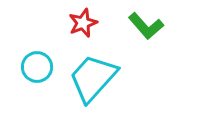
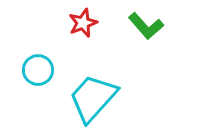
cyan circle: moved 1 px right, 3 px down
cyan trapezoid: moved 20 px down
